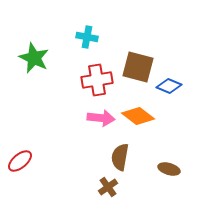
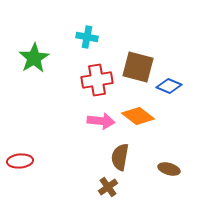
green star: rotated 16 degrees clockwise
pink arrow: moved 3 px down
red ellipse: rotated 35 degrees clockwise
